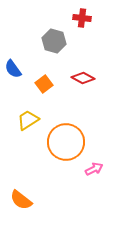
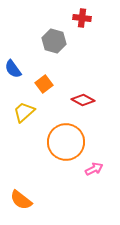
red diamond: moved 22 px down
yellow trapezoid: moved 4 px left, 8 px up; rotated 10 degrees counterclockwise
